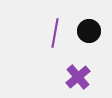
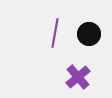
black circle: moved 3 px down
